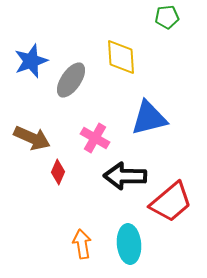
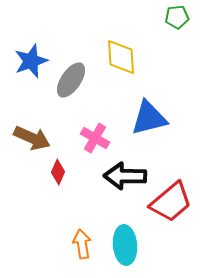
green pentagon: moved 10 px right
cyan ellipse: moved 4 px left, 1 px down
